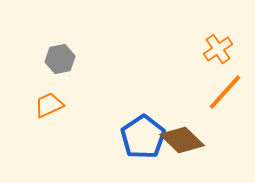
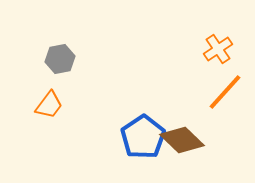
orange trapezoid: rotated 152 degrees clockwise
